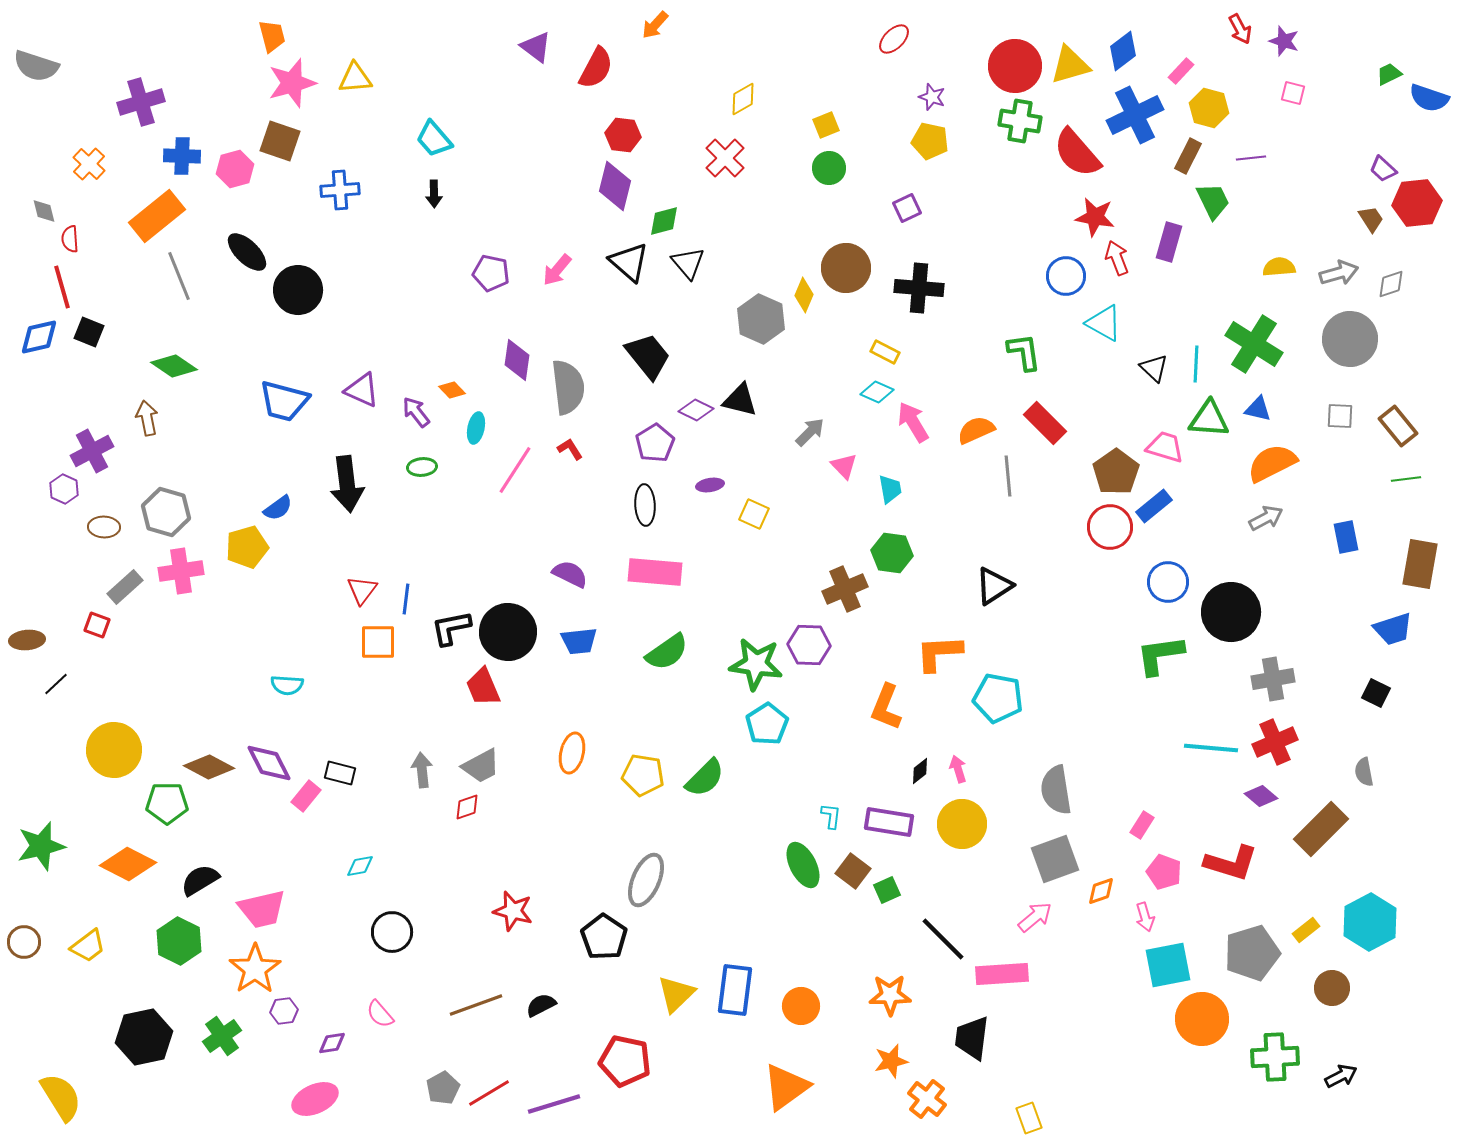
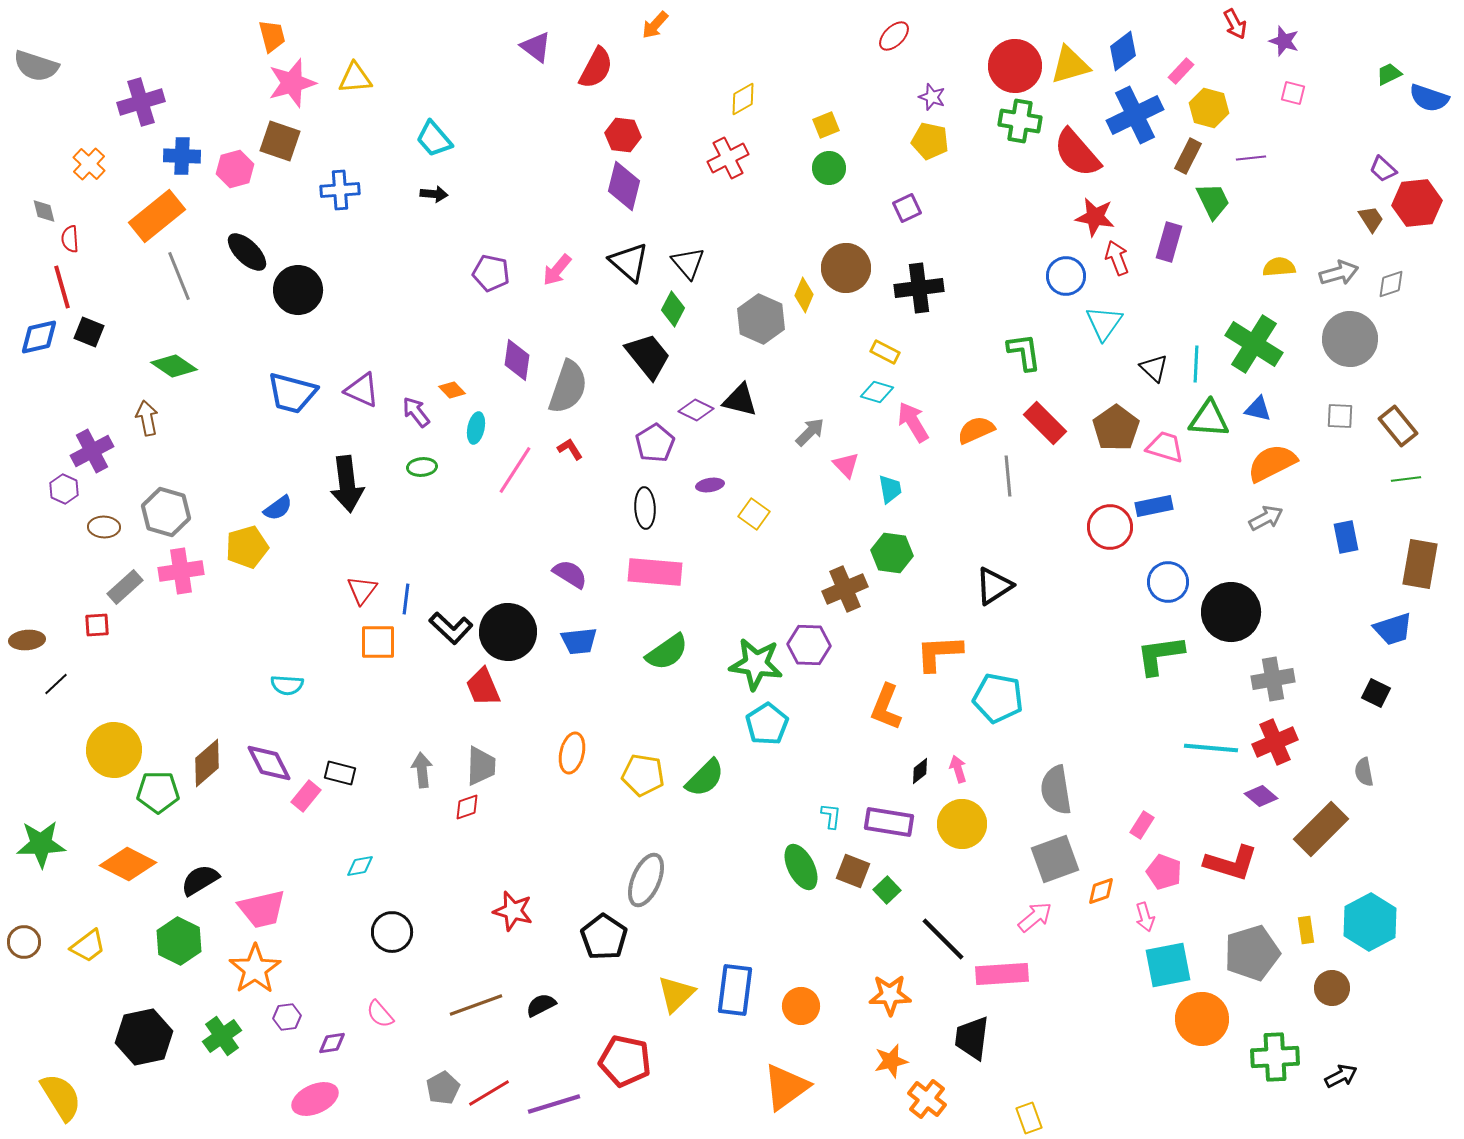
red arrow at (1240, 29): moved 5 px left, 5 px up
red ellipse at (894, 39): moved 3 px up
red cross at (725, 158): moved 3 px right; rotated 18 degrees clockwise
purple diamond at (615, 186): moved 9 px right
black arrow at (434, 194): rotated 84 degrees counterclockwise
green diamond at (664, 221): moved 9 px right, 88 px down; rotated 48 degrees counterclockwise
black cross at (919, 288): rotated 12 degrees counterclockwise
cyan triangle at (1104, 323): rotated 36 degrees clockwise
gray semicircle at (568, 387): rotated 26 degrees clockwise
cyan diamond at (877, 392): rotated 8 degrees counterclockwise
blue trapezoid at (284, 401): moved 8 px right, 8 px up
pink triangle at (844, 466): moved 2 px right, 1 px up
brown pentagon at (1116, 472): moved 44 px up
black ellipse at (645, 505): moved 3 px down
blue rectangle at (1154, 506): rotated 27 degrees clockwise
yellow square at (754, 514): rotated 12 degrees clockwise
purple semicircle at (570, 574): rotated 6 degrees clockwise
red square at (97, 625): rotated 24 degrees counterclockwise
black L-shape at (451, 628): rotated 126 degrees counterclockwise
gray trapezoid at (481, 766): rotated 60 degrees counterclockwise
brown diamond at (209, 767): moved 2 px left, 4 px up; rotated 69 degrees counterclockwise
green pentagon at (167, 803): moved 9 px left, 11 px up
green star at (41, 846): moved 2 px up; rotated 12 degrees clockwise
green ellipse at (803, 865): moved 2 px left, 2 px down
brown square at (853, 871): rotated 16 degrees counterclockwise
green square at (887, 890): rotated 20 degrees counterclockwise
yellow rectangle at (1306, 930): rotated 60 degrees counterclockwise
purple hexagon at (284, 1011): moved 3 px right, 6 px down
